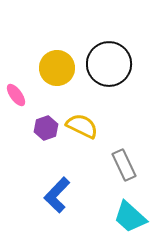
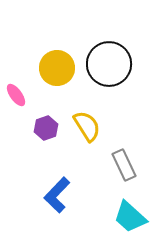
yellow semicircle: moved 5 px right; rotated 32 degrees clockwise
